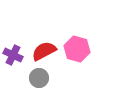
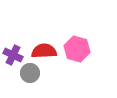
red semicircle: rotated 25 degrees clockwise
gray circle: moved 9 px left, 5 px up
